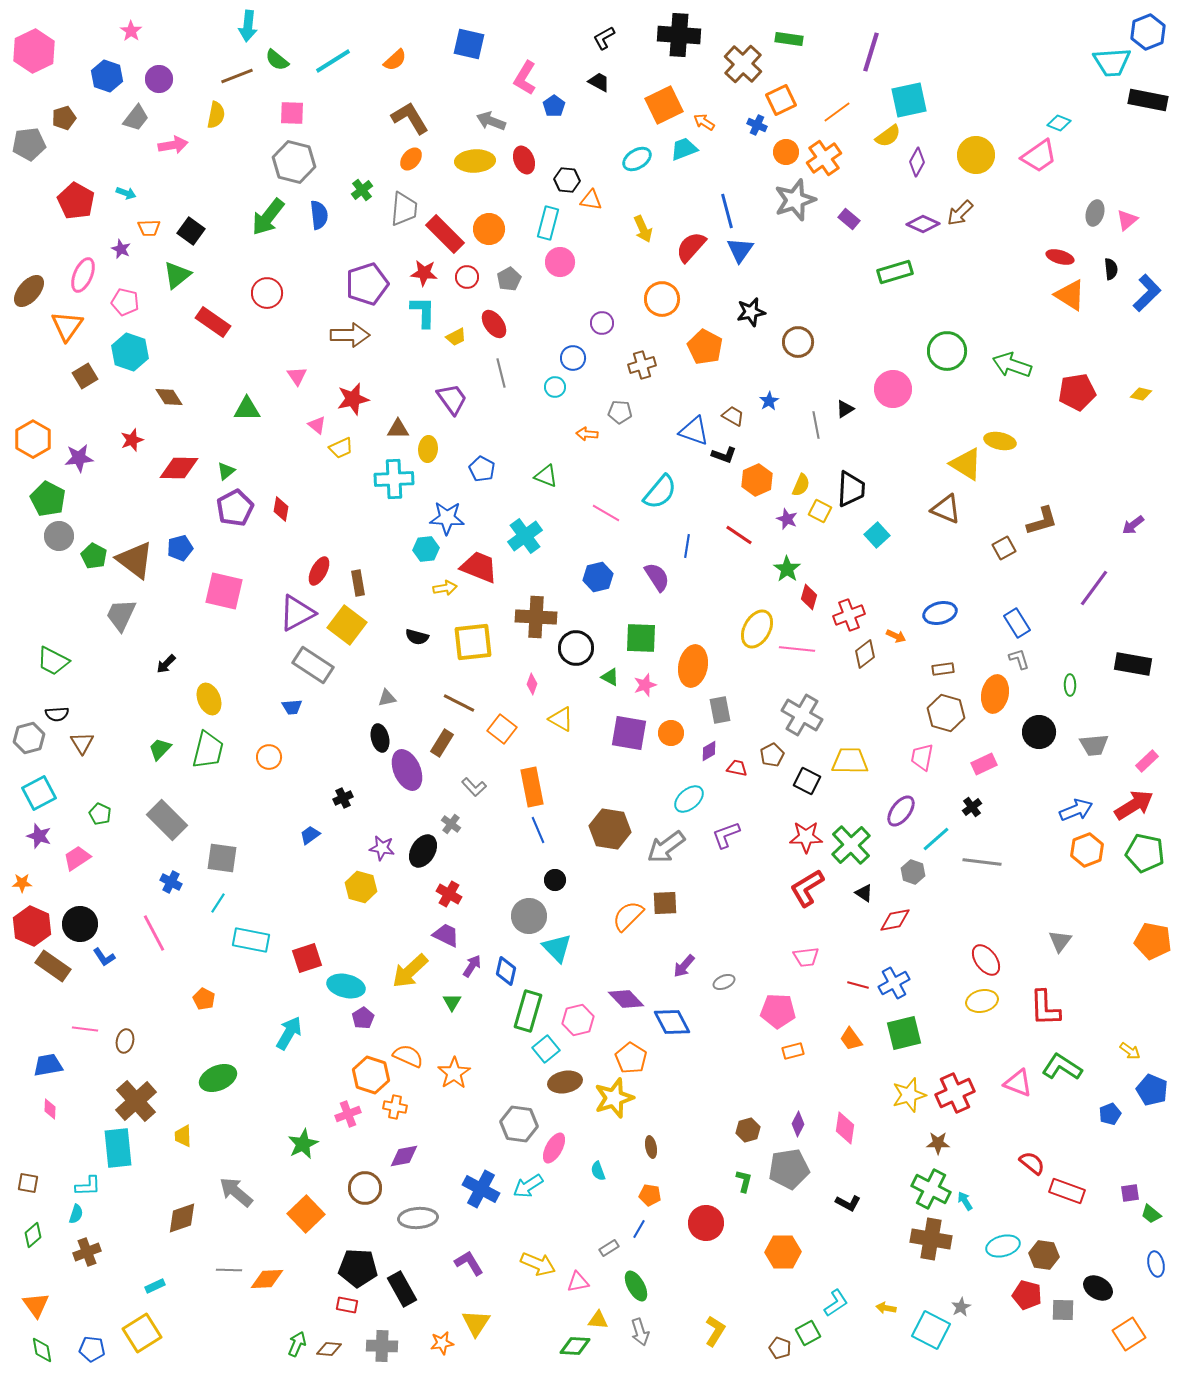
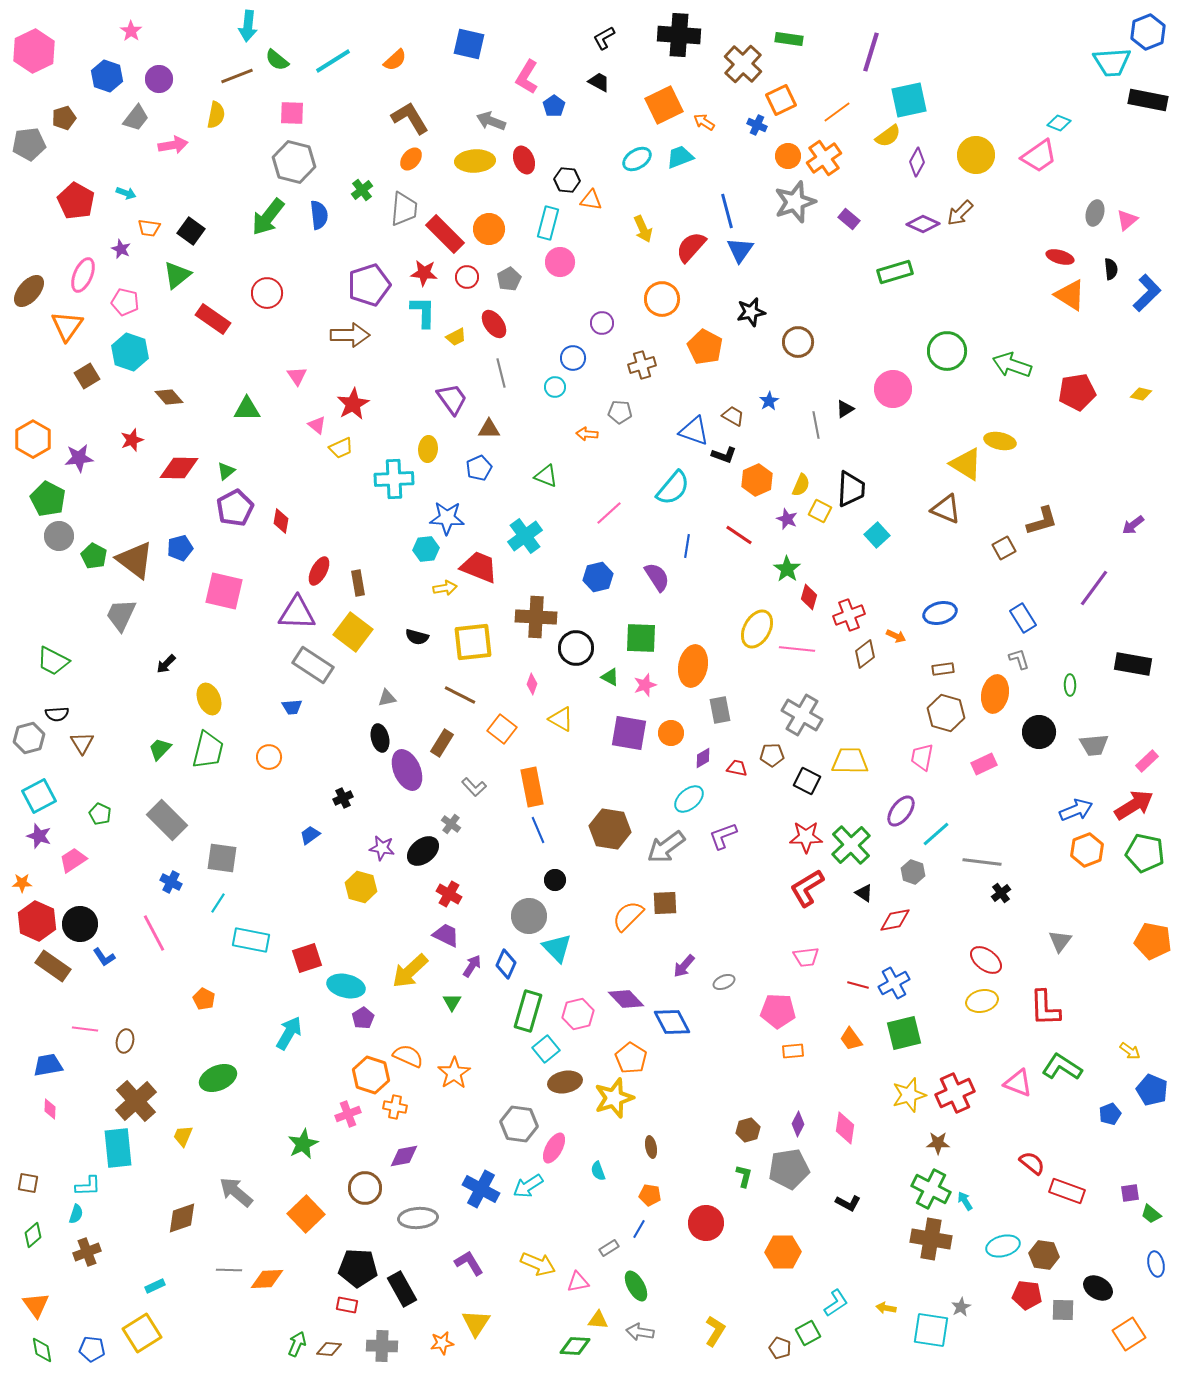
pink L-shape at (525, 78): moved 2 px right, 1 px up
cyan trapezoid at (684, 149): moved 4 px left, 8 px down
orange circle at (786, 152): moved 2 px right, 4 px down
gray star at (795, 200): moved 2 px down
orange trapezoid at (149, 228): rotated 10 degrees clockwise
purple pentagon at (367, 284): moved 2 px right, 1 px down
red rectangle at (213, 322): moved 3 px up
brown square at (85, 376): moved 2 px right
brown diamond at (169, 397): rotated 8 degrees counterclockwise
red star at (353, 399): moved 5 px down; rotated 16 degrees counterclockwise
brown triangle at (398, 429): moved 91 px right
blue pentagon at (482, 469): moved 3 px left, 1 px up; rotated 20 degrees clockwise
cyan semicircle at (660, 492): moved 13 px right, 4 px up
red diamond at (281, 509): moved 12 px down
pink line at (606, 513): moved 3 px right; rotated 72 degrees counterclockwise
purple triangle at (297, 613): rotated 30 degrees clockwise
blue rectangle at (1017, 623): moved 6 px right, 5 px up
yellow square at (347, 625): moved 6 px right, 7 px down
brown line at (459, 703): moved 1 px right, 8 px up
purple diamond at (709, 751): moved 6 px left, 7 px down
brown pentagon at (772, 755): rotated 25 degrees clockwise
cyan square at (39, 793): moved 3 px down
black cross at (972, 807): moved 29 px right, 86 px down
purple L-shape at (726, 835): moved 3 px left, 1 px down
cyan line at (936, 839): moved 5 px up
black ellipse at (423, 851): rotated 20 degrees clockwise
pink trapezoid at (77, 858): moved 4 px left, 2 px down
red hexagon at (32, 926): moved 5 px right, 5 px up
red ellipse at (986, 960): rotated 16 degrees counterclockwise
blue diamond at (506, 971): moved 7 px up; rotated 12 degrees clockwise
pink hexagon at (578, 1020): moved 6 px up
orange rectangle at (793, 1051): rotated 10 degrees clockwise
yellow trapezoid at (183, 1136): rotated 25 degrees clockwise
green L-shape at (744, 1181): moved 5 px up
red pentagon at (1027, 1295): rotated 8 degrees counterclockwise
cyan square at (931, 1330): rotated 18 degrees counterclockwise
gray arrow at (640, 1332): rotated 116 degrees clockwise
